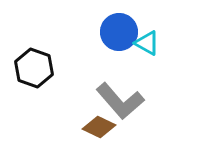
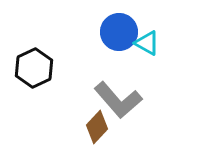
black hexagon: rotated 15 degrees clockwise
gray L-shape: moved 2 px left, 1 px up
brown diamond: moved 2 px left; rotated 72 degrees counterclockwise
